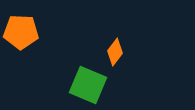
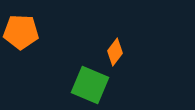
green square: moved 2 px right
